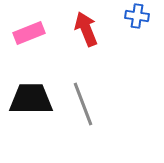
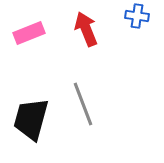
black trapezoid: moved 20 px down; rotated 75 degrees counterclockwise
